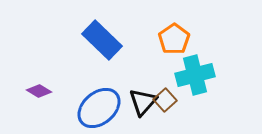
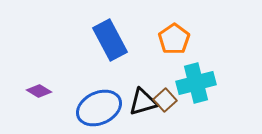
blue rectangle: moved 8 px right; rotated 18 degrees clockwise
cyan cross: moved 1 px right, 8 px down
black triangle: rotated 32 degrees clockwise
blue ellipse: rotated 15 degrees clockwise
